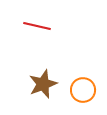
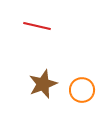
orange circle: moved 1 px left
